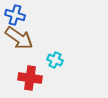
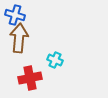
brown arrow: rotated 120 degrees counterclockwise
red cross: rotated 20 degrees counterclockwise
